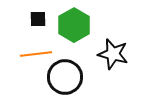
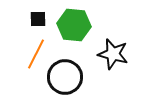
green hexagon: rotated 24 degrees counterclockwise
orange line: rotated 56 degrees counterclockwise
